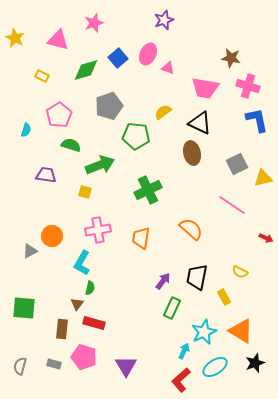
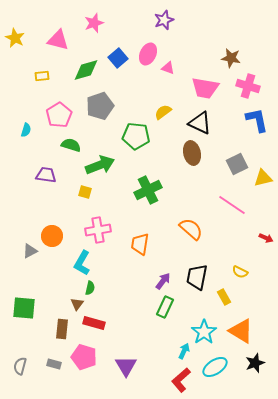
yellow rectangle at (42, 76): rotated 32 degrees counterclockwise
gray pentagon at (109, 106): moved 9 px left
orange trapezoid at (141, 238): moved 1 px left, 6 px down
green rectangle at (172, 308): moved 7 px left, 1 px up
cyan star at (204, 332): rotated 10 degrees counterclockwise
